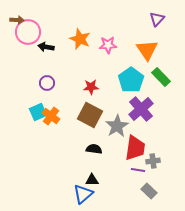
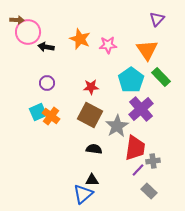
purple line: rotated 56 degrees counterclockwise
